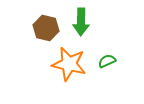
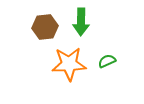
brown hexagon: moved 1 px left, 1 px up; rotated 20 degrees counterclockwise
orange star: rotated 16 degrees counterclockwise
